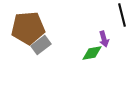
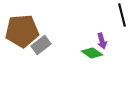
brown pentagon: moved 6 px left, 3 px down
purple arrow: moved 2 px left, 2 px down
green diamond: rotated 45 degrees clockwise
